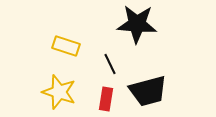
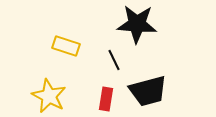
black line: moved 4 px right, 4 px up
yellow star: moved 10 px left, 4 px down; rotated 8 degrees clockwise
